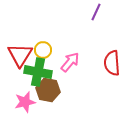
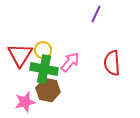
purple line: moved 2 px down
green cross: moved 6 px right, 3 px up
